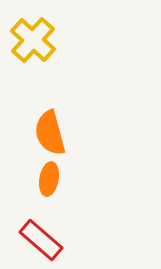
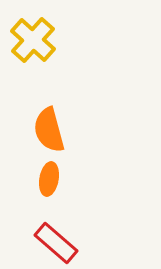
orange semicircle: moved 1 px left, 3 px up
red rectangle: moved 15 px right, 3 px down
